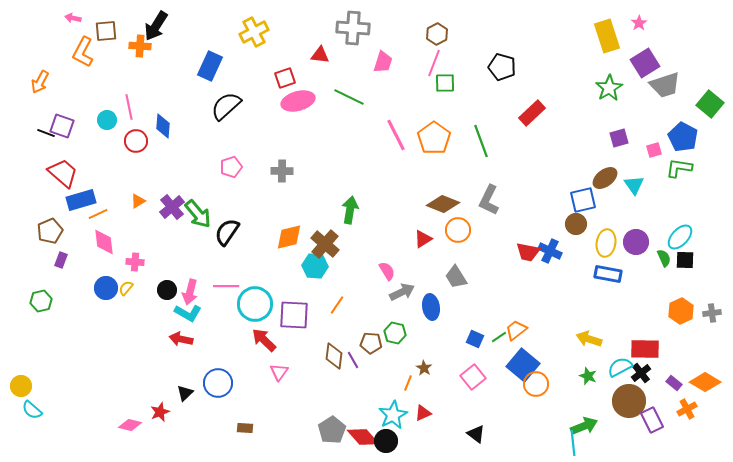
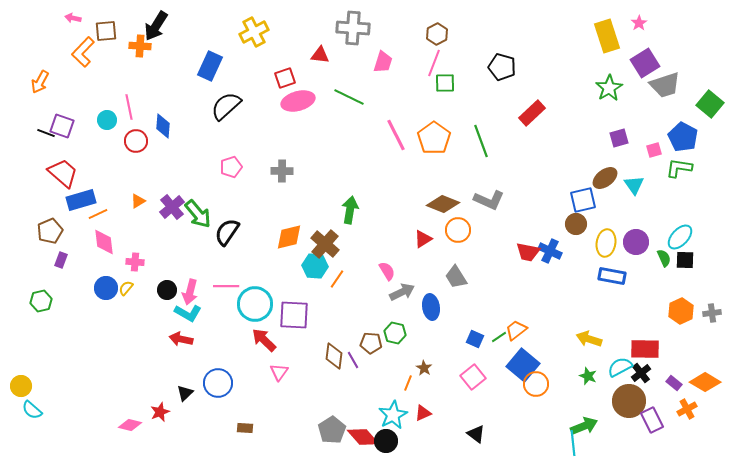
orange L-shape at (83, 52): rotated 16 degrees clockwise
gray L-shape at (489, 200): rotated 92 degrees counterclockwise
blue rectangle at (608, 274): moved 4 px right, 2 px down
orange line at (337, 305): moved 26 px up
